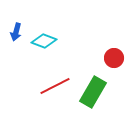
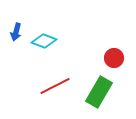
green rectangle: moved 6 px right
